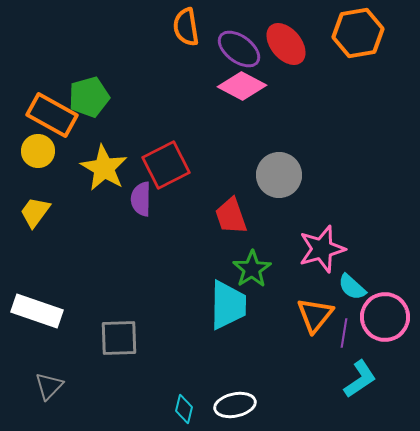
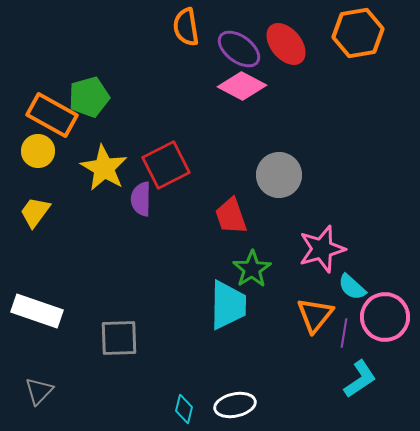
gray triangle: moved 10 px left, 5 px down
